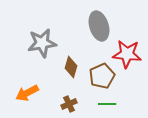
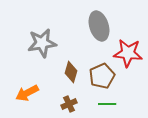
red star: moved 1 px right, 1 px up
brown diamond: moved 5 px down
